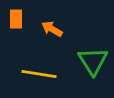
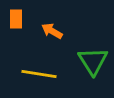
orange arrow: moved 2 px down
